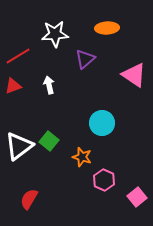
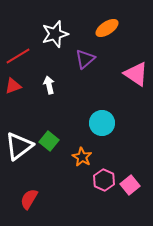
orange ellipse: rotated 30 degrees counterclockwise
white star: rotated 12 degrees counterclockwise
pink triangle: moved 2 px right, 1 px up
orange star: rotated 12 degrees clockwise
pink square: moved 7 px left, 12 px up
